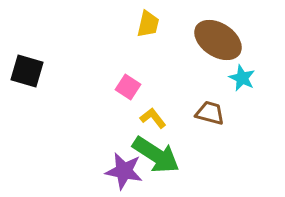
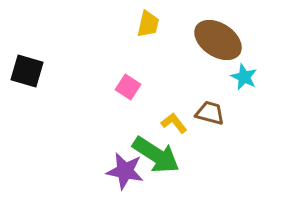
cyan star: moved 2 px right, 1 px up
yellow L-shape: moved 21 px right, 5 px down
purple star: moved 1 px right
